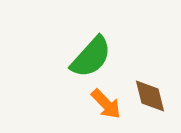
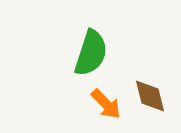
green semicircle: moved 4 px up; rotated 24 degrees counterclockwise
